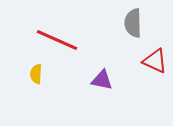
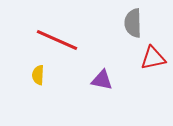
red triangle: moved 2 px left, 3 px up; rotated 36 degrees counterclockwise
yellow semicircle: moved 2 px right, 1 px down
